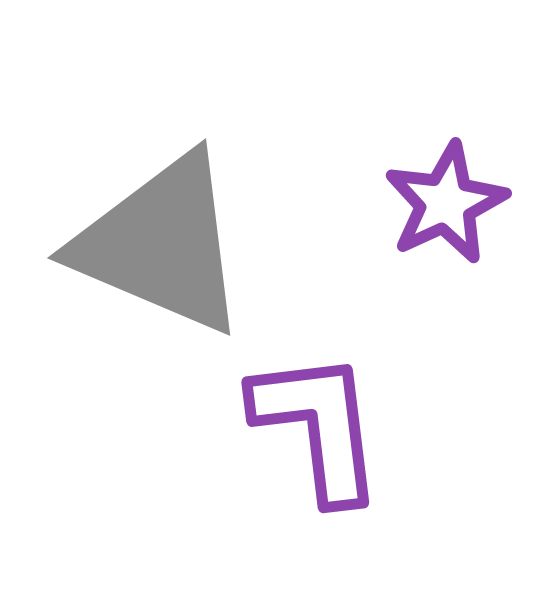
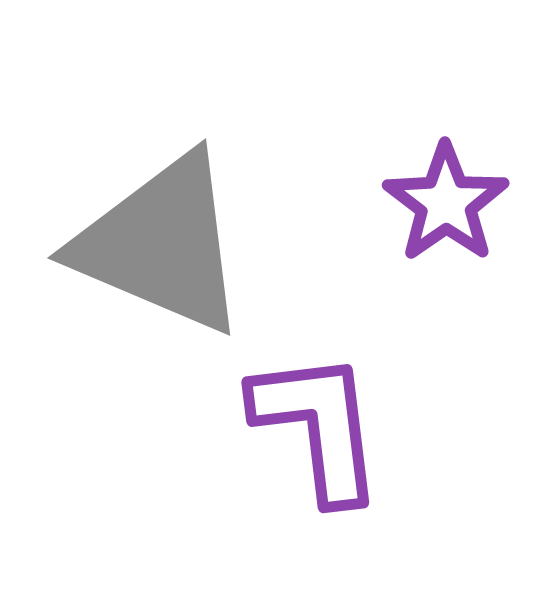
purple star: rotated 10 degrees counterclockwise
